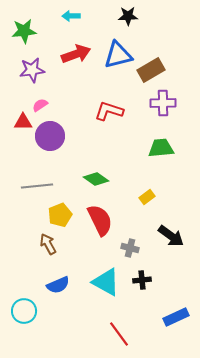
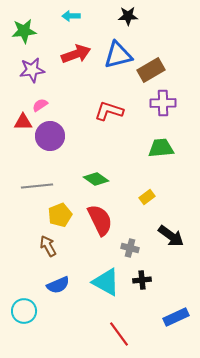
brown arrow: moved 2 px down
